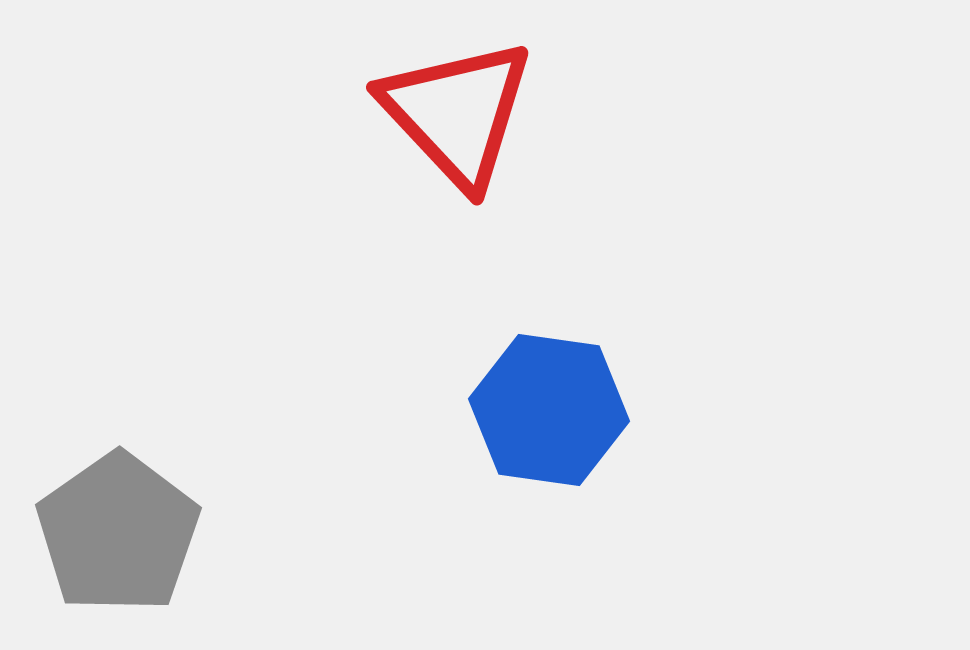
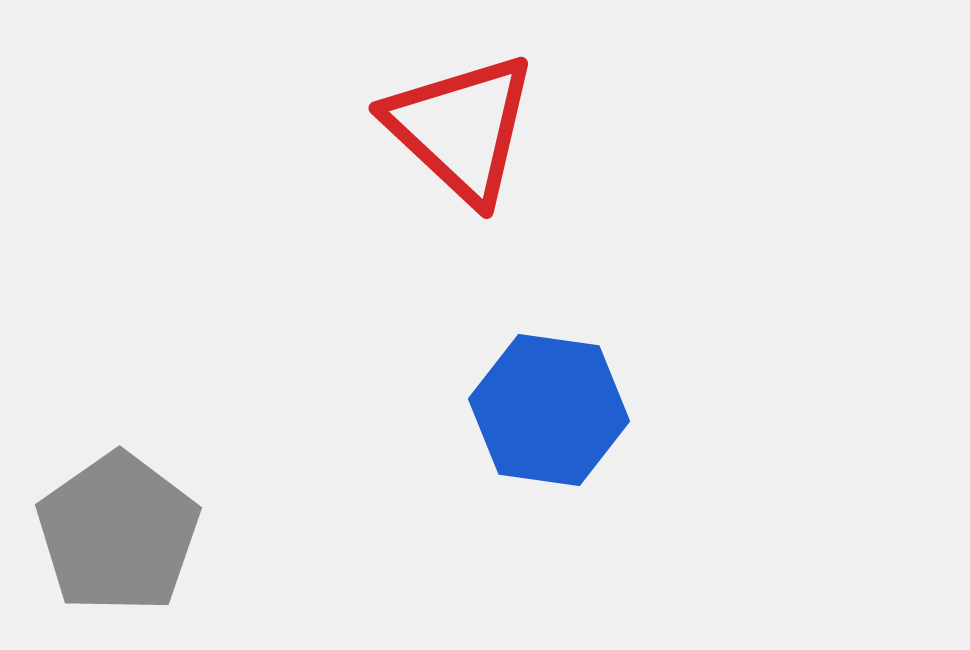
red triangle: moved 4 px right, 15 px down; rotated 4 degrees counterclockwise
